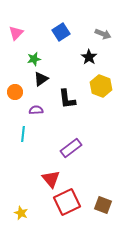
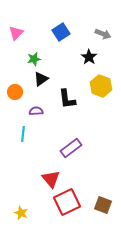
purple semicircle: moved 1 px down
